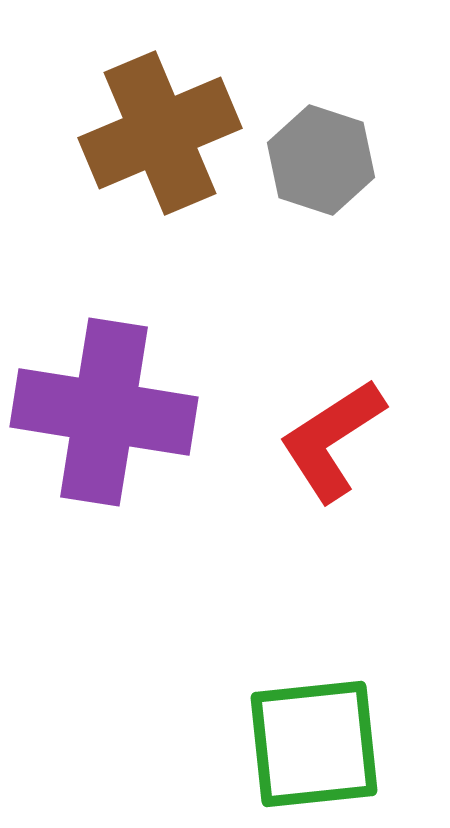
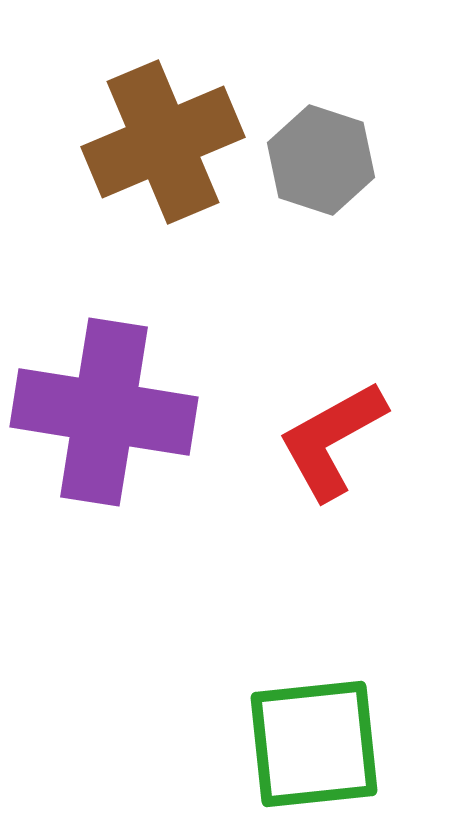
brown cross: moved 3 px right, 9 px down
red L-shape: rotated 4 degrees clockwise
